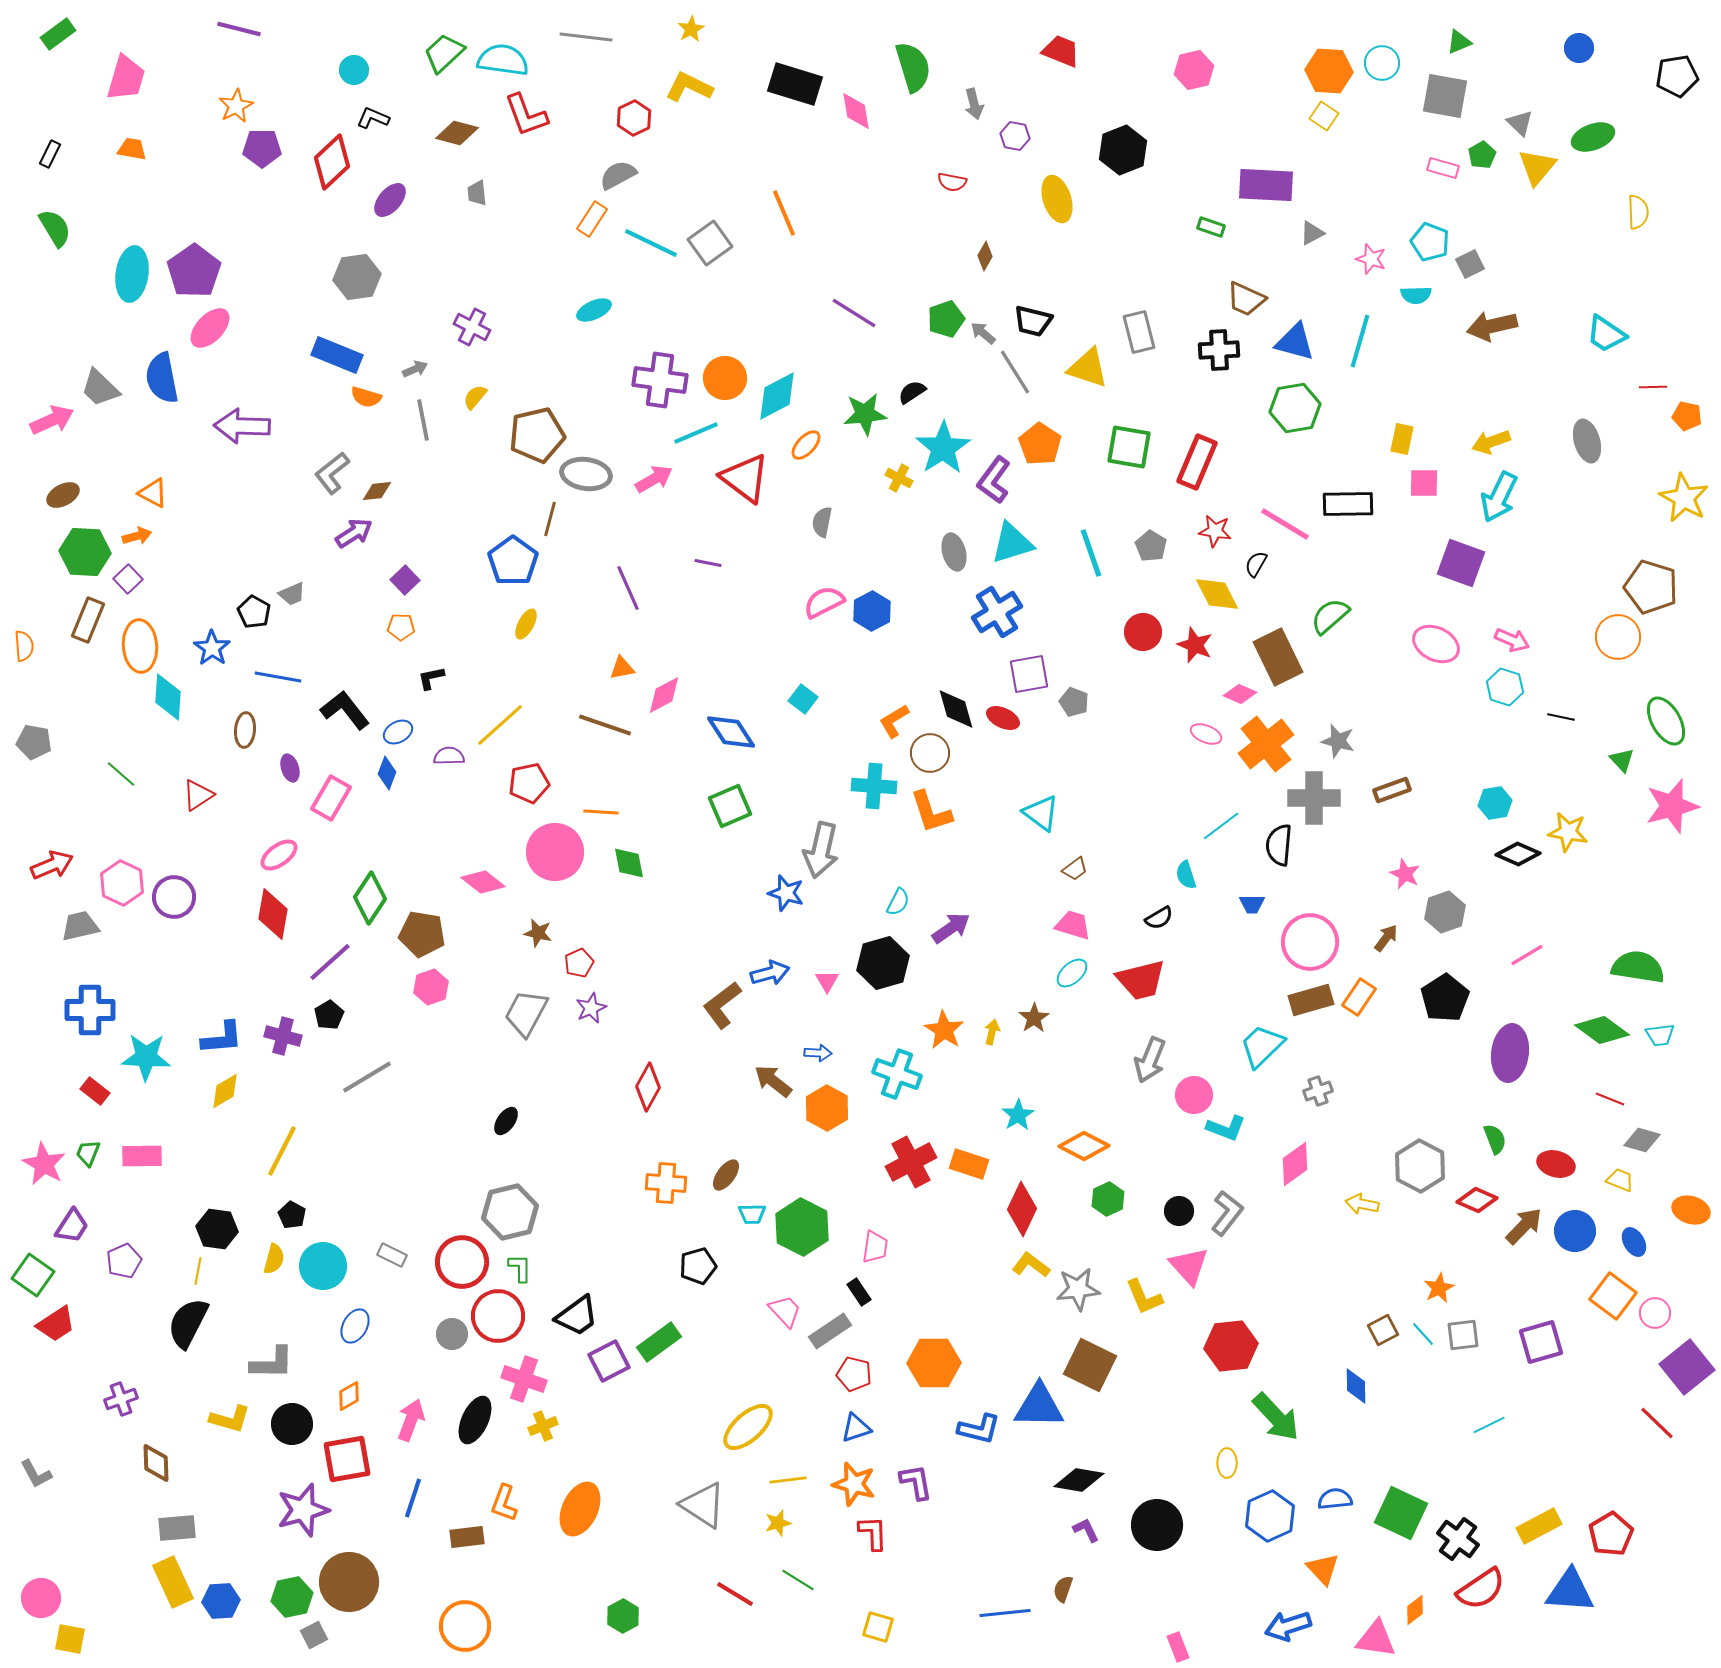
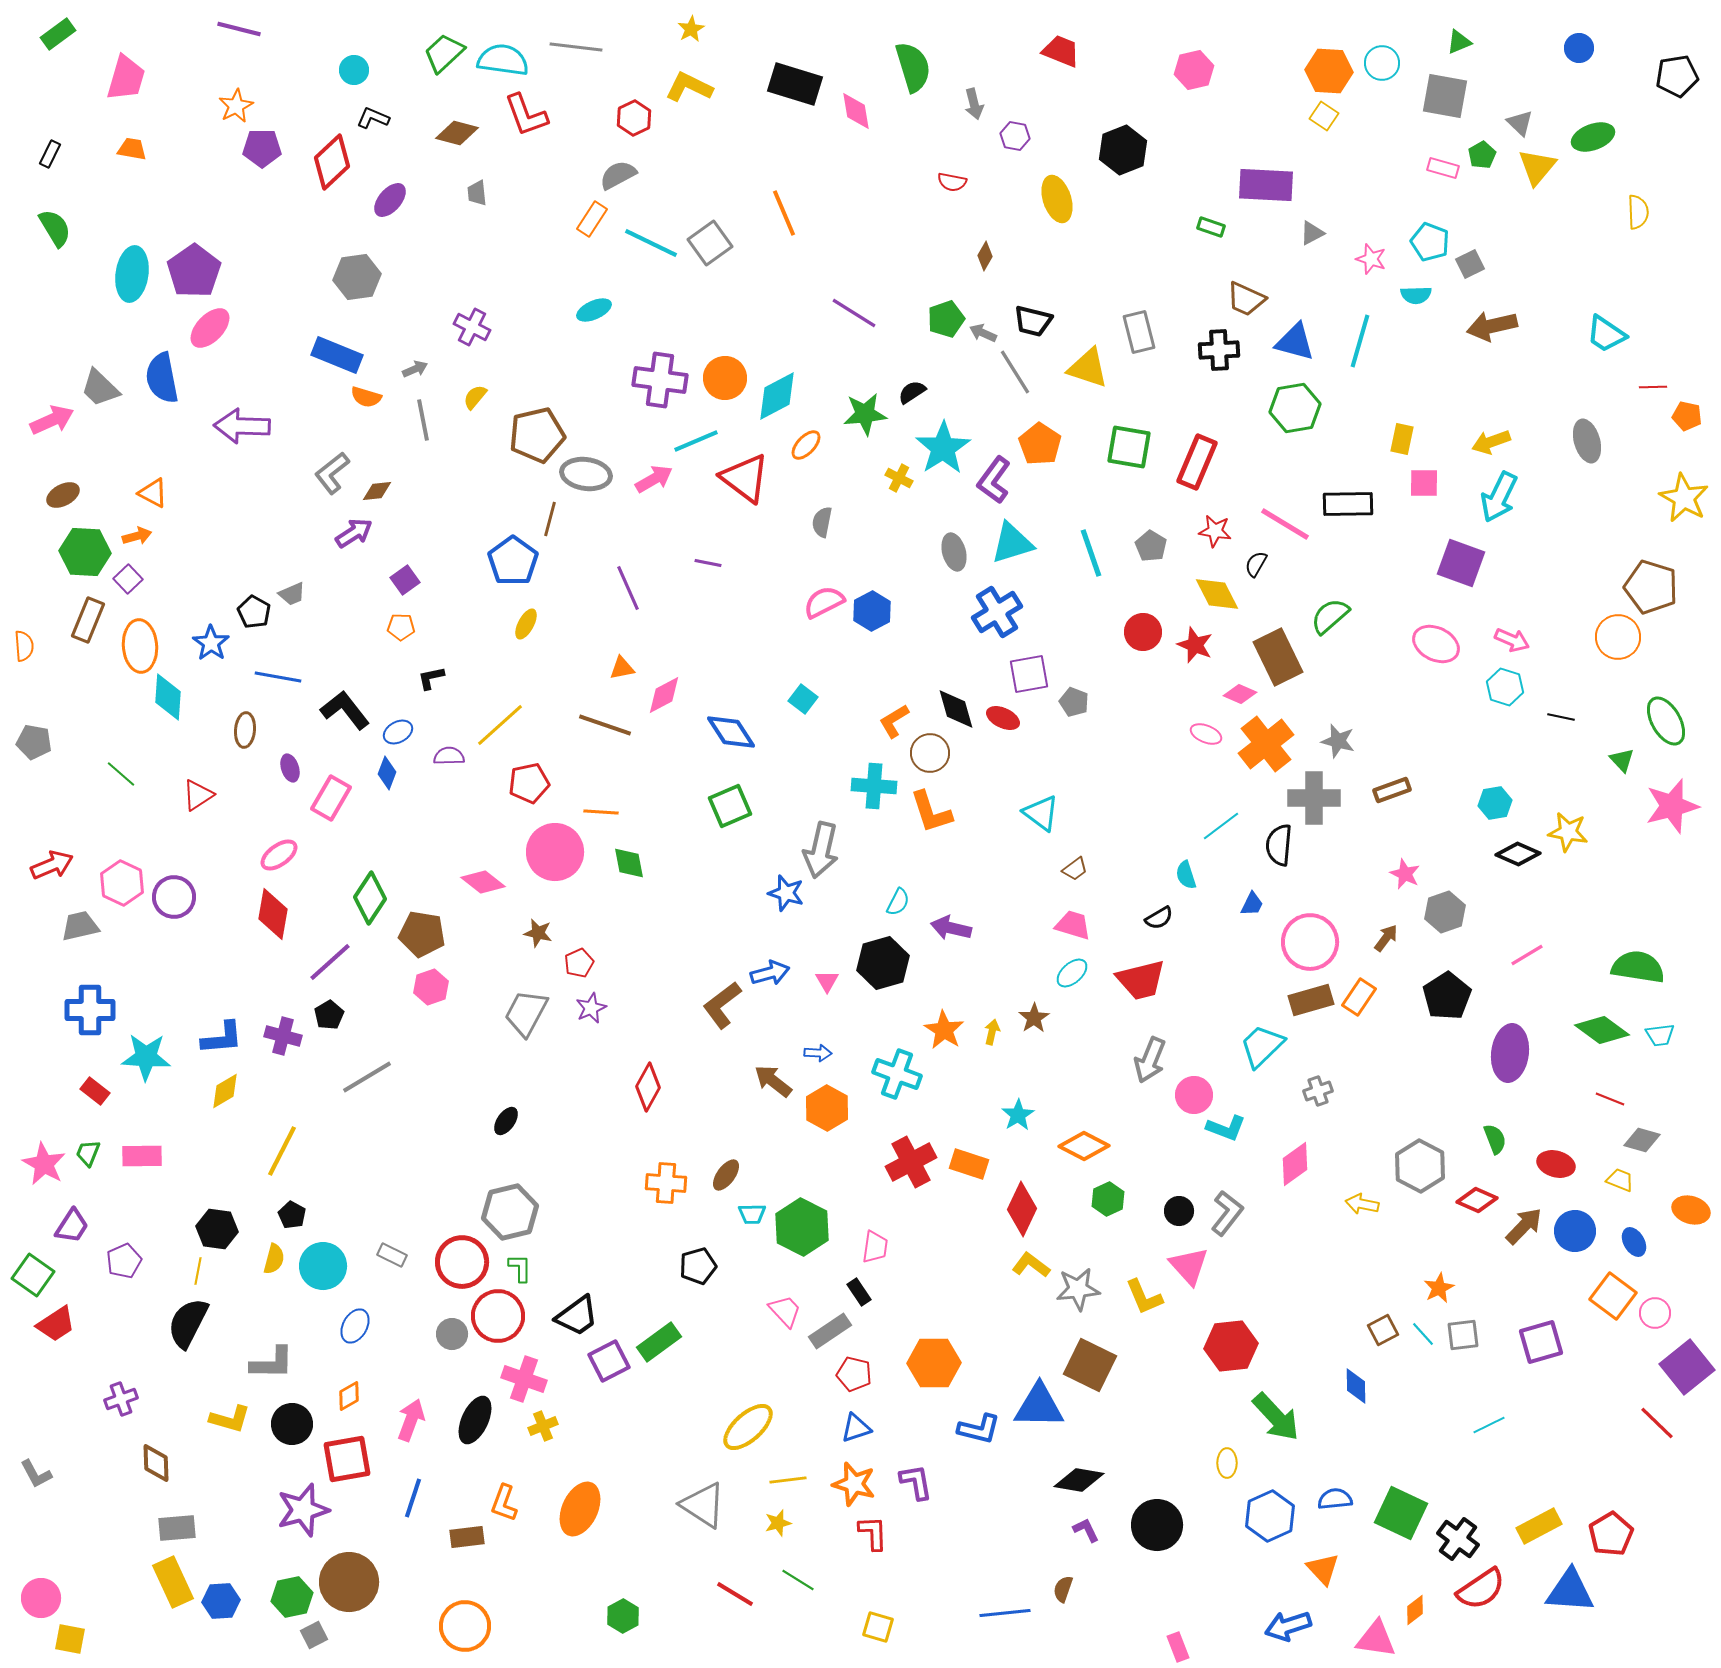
gray line at (586, 37): moved 10 px left, 10 px down
gray arrow at (983, 333): rotated 16 degrees counterclockwise
cyan line at (696, 433): moved 8 px down
purple square at (405, 580): rotated 8 degrees clockwise
blue star at (212, 648): moved 1 px left, 5 px up
blue trapezoid at (1252, 904): rotated 64 degrees counterclockwise
purple arrow at (951, 928): rotated 132 degrees counterclockwise
black pentagon at (1445, 998): moved 2 px right, 2 px up
